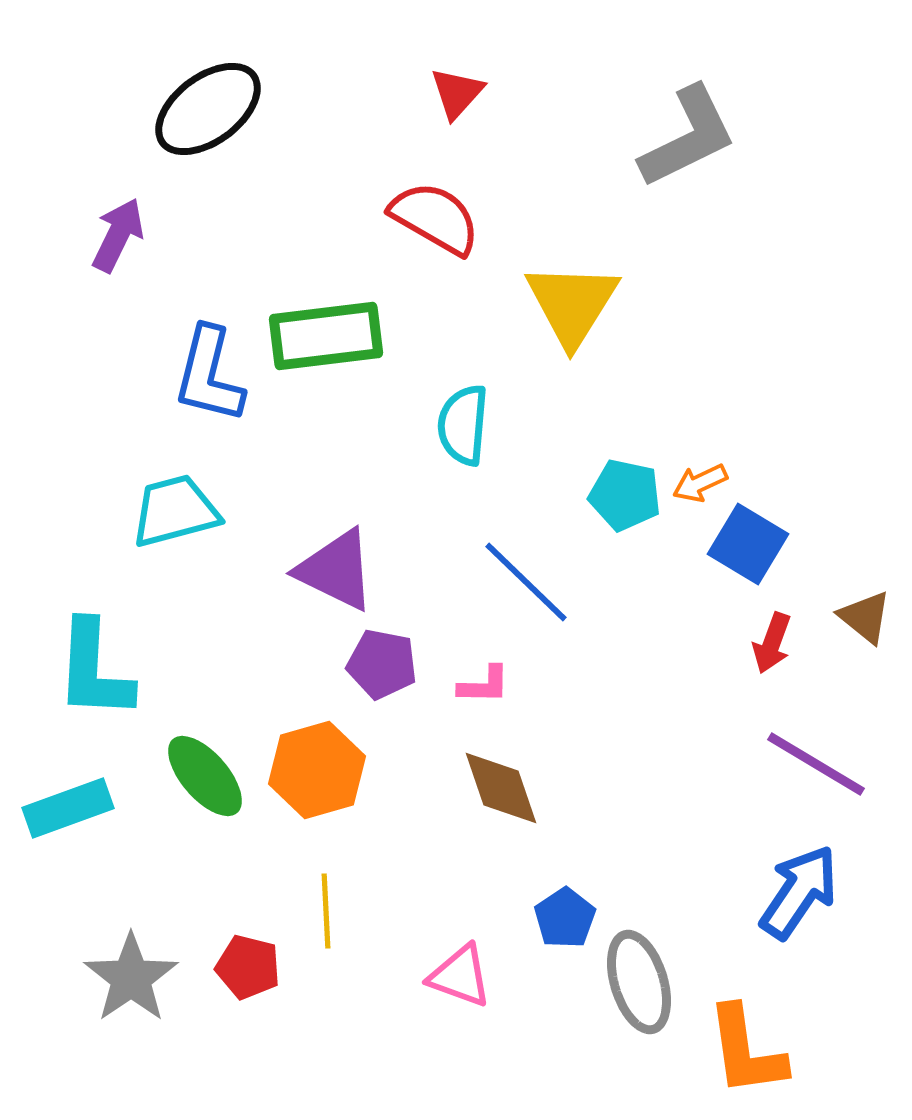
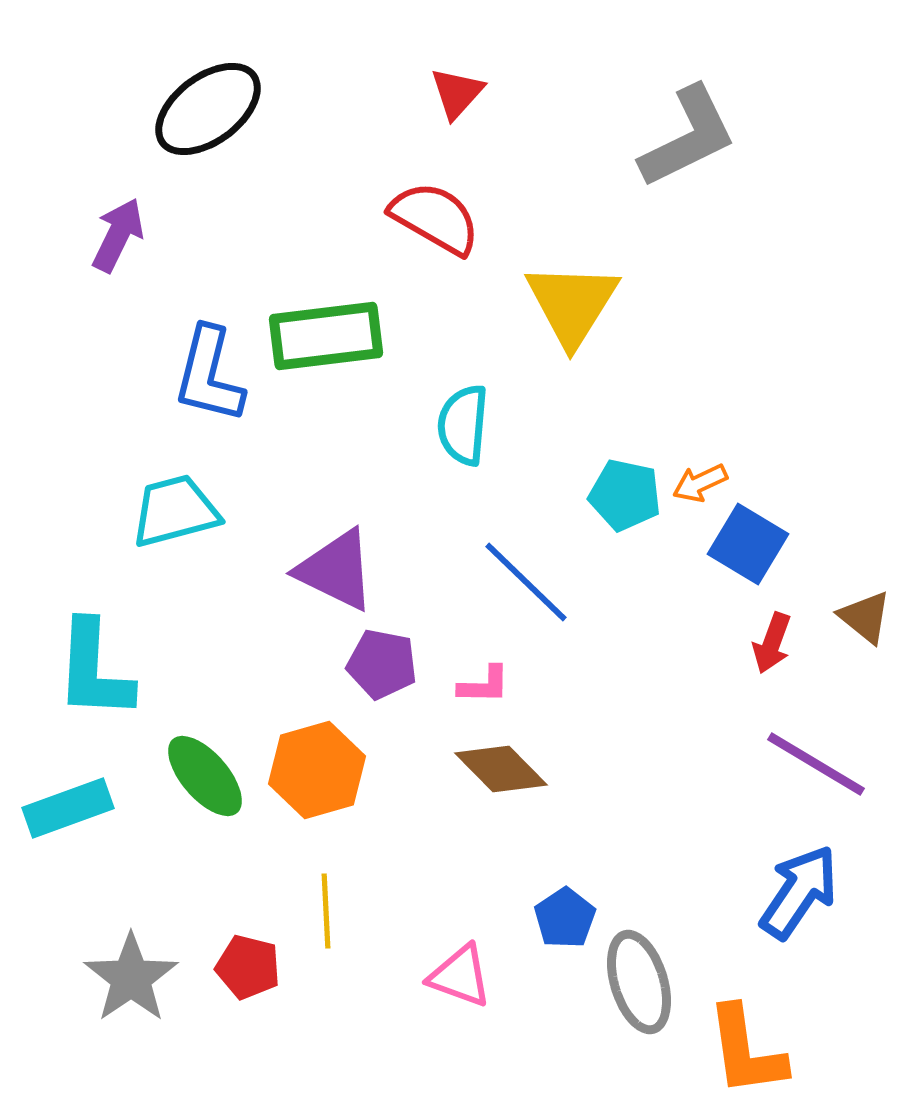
brown diamond: moved 19 px up; rotated 26 degrees counterclockwise
